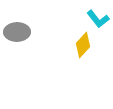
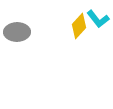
yellow diamond: moved 4 px left, 19 px up
